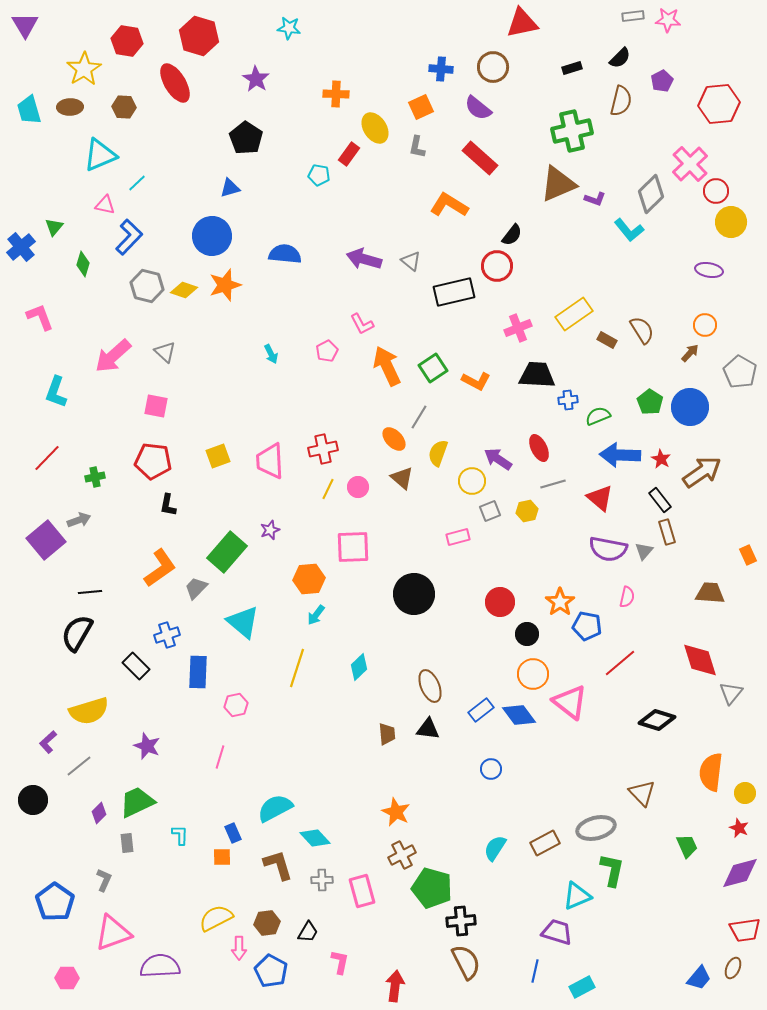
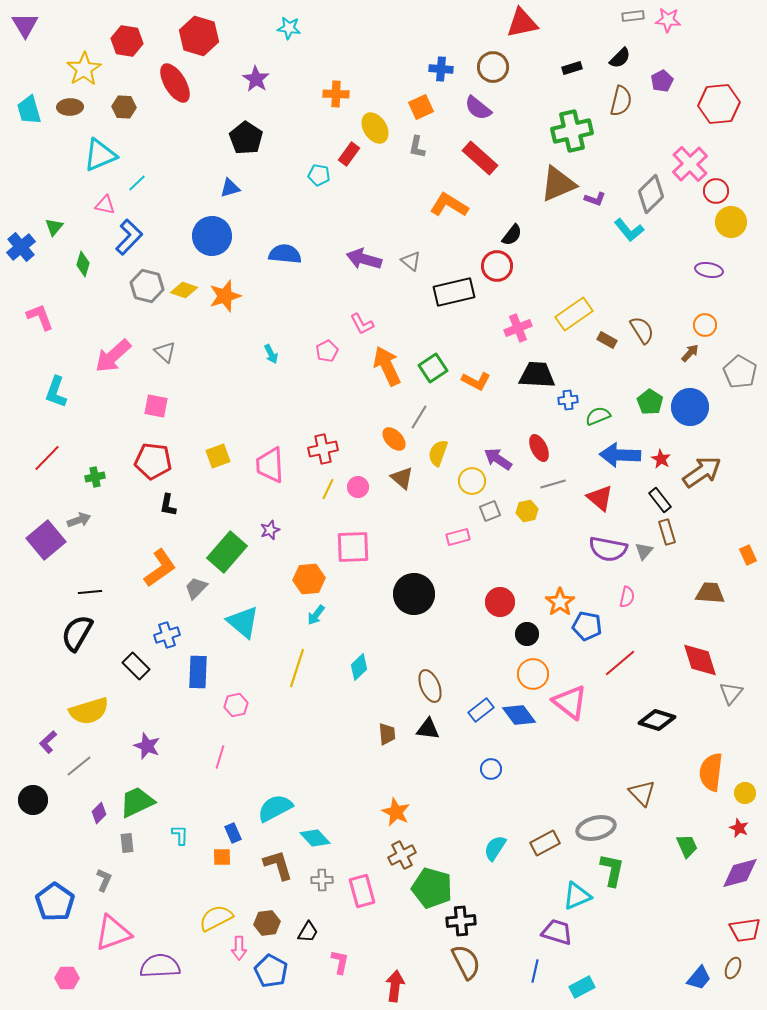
orange star at (225, 285): moved 11 px down
pink trapezoid at (270, 461): moved 4 px down
